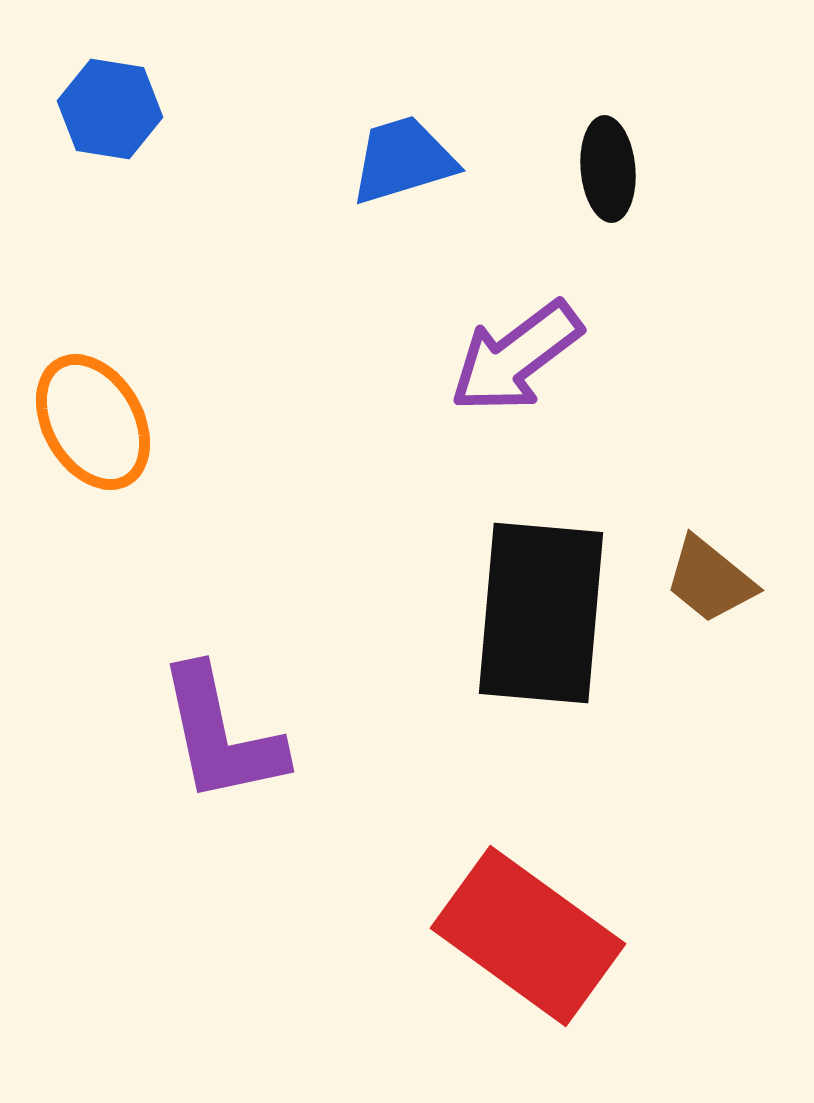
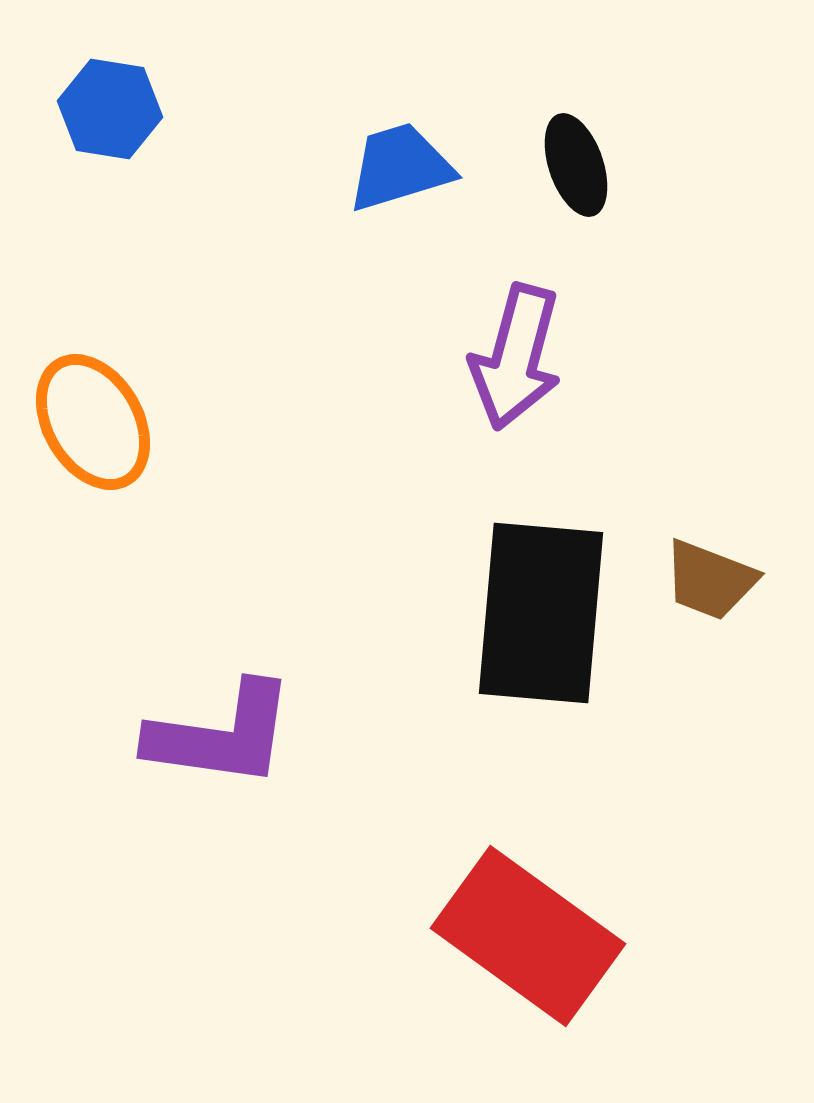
blue trapezoid: moved 3 px left, 7 px down
black ellipse: moved 32 px left, 4 px up; rotated 14 degrees counterclockwise
purple arrow: rotated 38 degrees counterclockwise
brown trapezoid: rotated 18 degrees counterclockwise
purple L-shape: rotated 70 degrees counterclockwise
